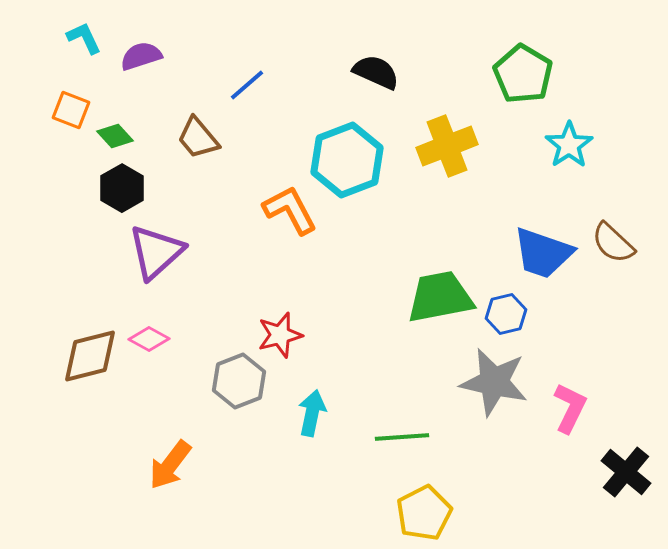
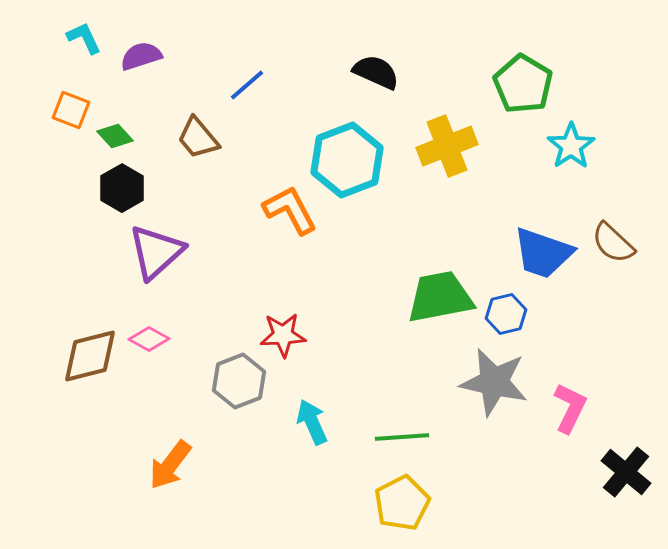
green pentagon: moved 10 px down
cyan star: moved 2 px right, 1 px down
red star: moved 3 px right; rotated 12 degrees clockwise
cyan arrow: moved 9 px down; rotated 36 degrees counterclockwise
yellow pentagon: moved 22 px left, 10 px up
